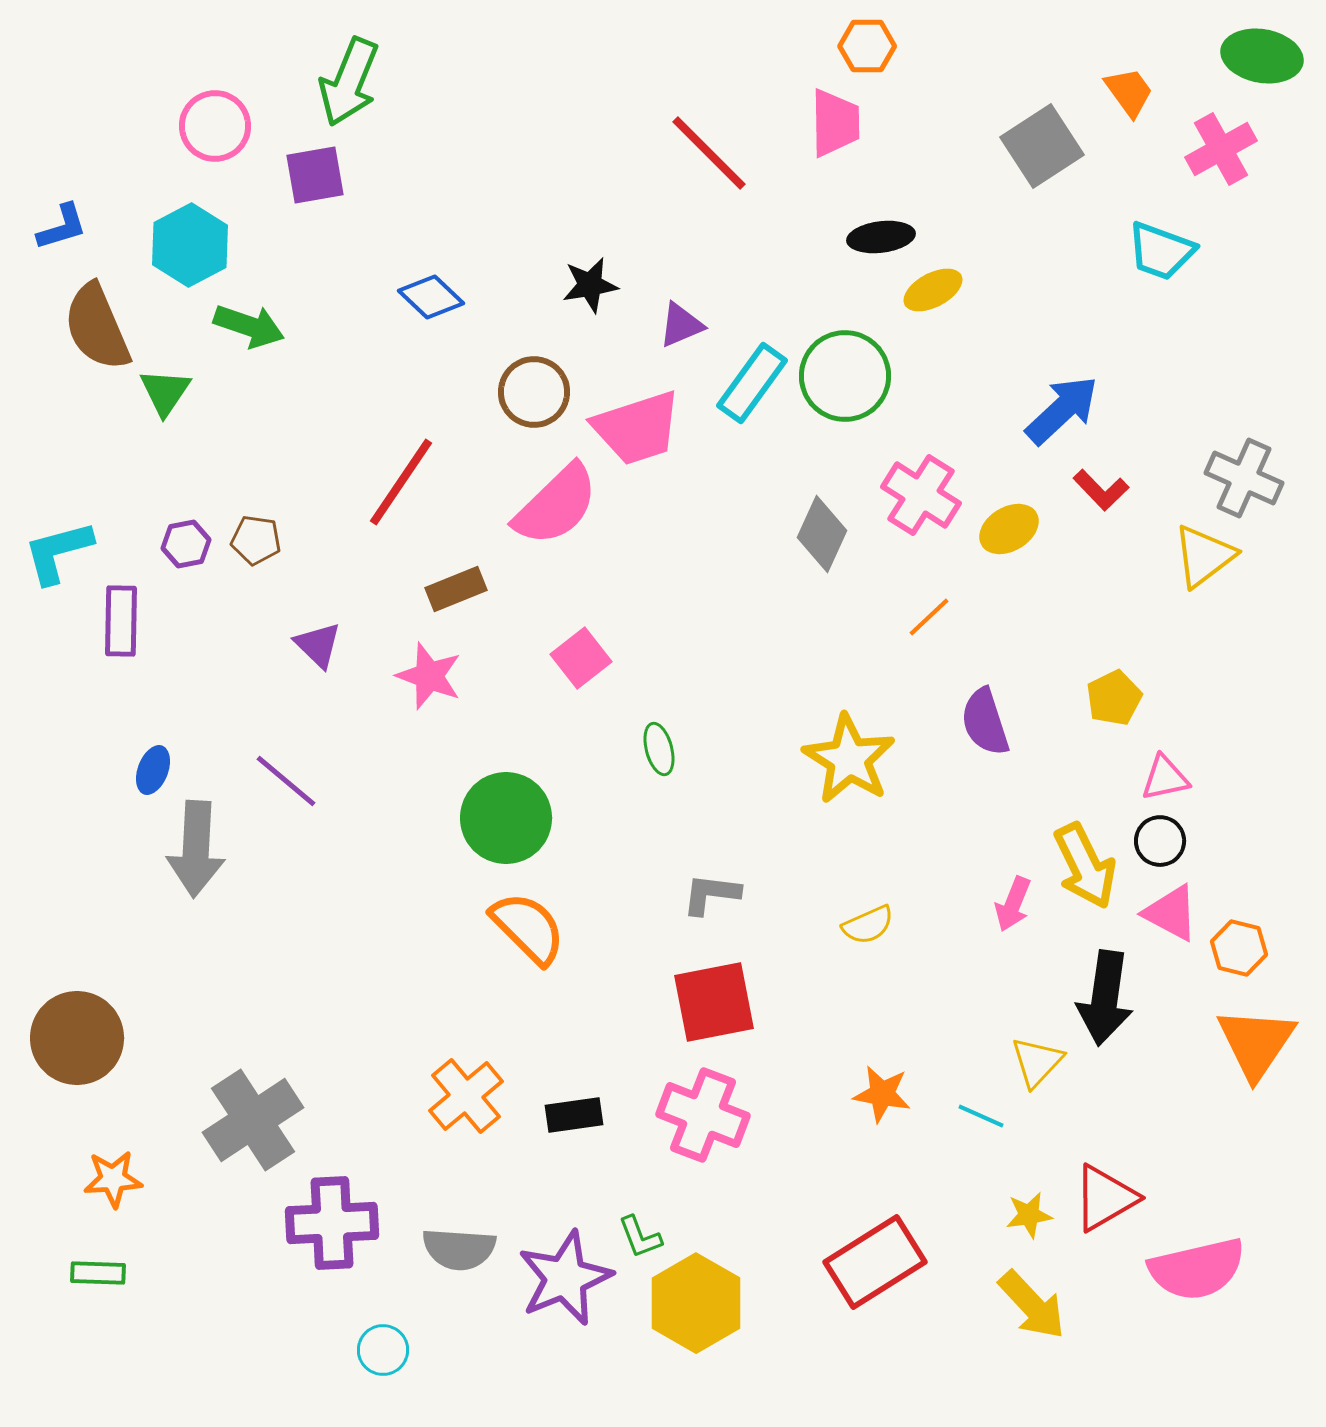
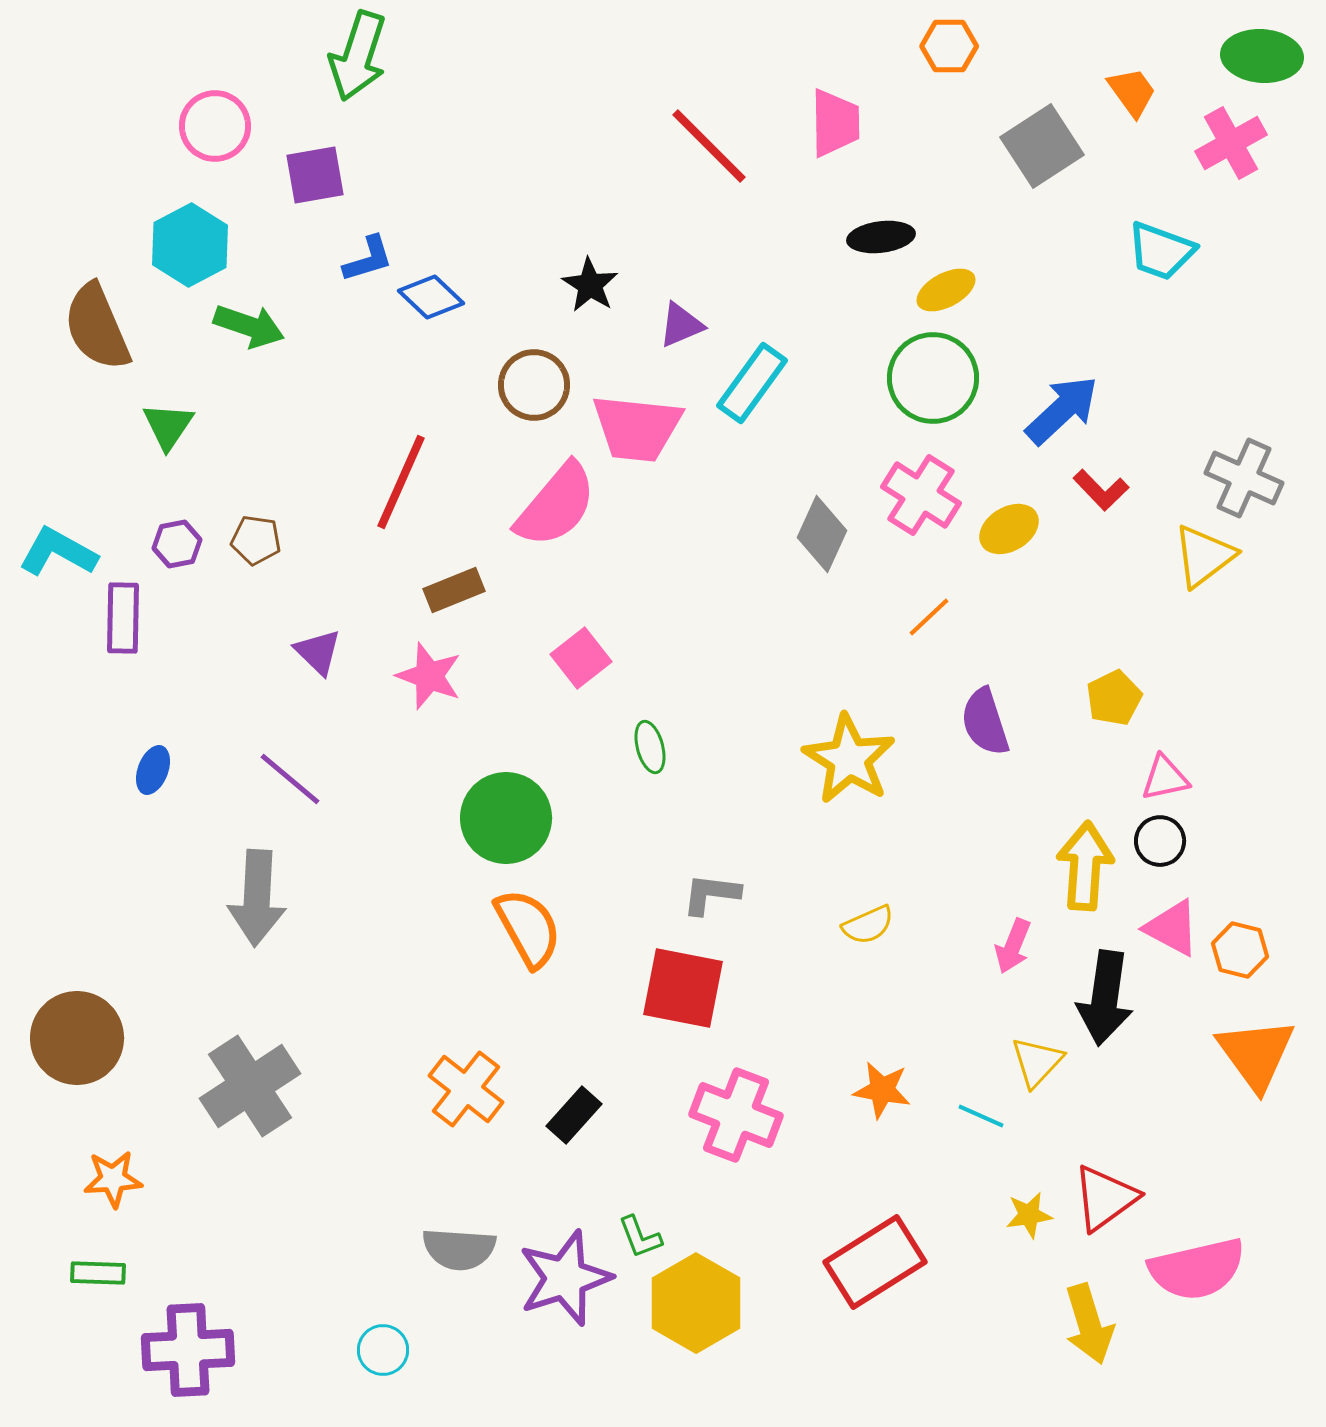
orange hexagon at (867, 46): moved 82 px right
green ellipse at (1262, 56): rotated 6 degrees counterclockwise
green arrow at (349, 82): moved 9 px right, 26 px up; rotated 4 degrees counterclockwise
orange trapezoid at (1129, 92): moved 3 px right
pink cross at (1221, 149): moved 10 px right, 6 px up
red line at (709, 153): moved 7 px up
blue L-shape at (62, 227): moved 306 px right, 32 px down
black star at (590, 285): rotated 30 degrees counterclockwise
yellow ellipse at (933, 290): moved 13 px right
green circle at (845, 376): moved 88 px right, 2 px down
green triangle at (165, 392): moved 3 px right, 34 px down
brown circle at (534, 392): moved 7 px up
pink trapezoid at (637, 428): rotated 24 degrees clockwise
red line at (401, 482): rotated 10 degrees counterclockwise
pink semicircle at (556, 505): rotated 6 degrees counterclockwise
purple hexagon at (186, 544): moved 9 px left
cyan L-shape at (58, 552): rotated 44 degrees clockwise
brown rectangle at (456, 589): moved 2 px left, 1 px down
purple rectangle at (121, 621): moved 2 px right, 3 px up
purple triangle at (318, 645): moved 7 px down
green ellipse at (659, 749): moved 9 px left, 2 px up
purple line at (286, 781): moved 4 px right, 2 px up
gray arrow at (196, 849): moved 61 px right, 49 px down
yellow arrow at (1085, 866): rotated 150 degrees counterclockwise
pink arrow at (1013, 904): moved 42 px down
pink triangle at (1171, 913): moved 1 px right, 15 px down
orange semicircle at (528, 928): rotated 16 degrees clockwise
orange hexagon at (1239, 948): moved 1 px right, 2 px down
red square at (714, 1002): moved 31 px left, 14 px up; rotated 22 degrees clockwise
orange triangle at (1256, 1043): moved 11 px down; rotated 10 degrees counterclockwise
orange star at (882, 1094): moved 4 px up
orange cross at (466, 1096): moved 7 px up; rotated 12 degrees counterclockwise
black rectangle at (574, 1115): rotated 40 degrees counterclockwise
pink cross at (703, 1115): moved 33 px right
gray cross at (253, 1120): moved 3 px left, 34 px up
red triangle at (1105, 1198): rotated 6 degrees counterclockwise
purple cross at (332, 1223): moved 144 px left, 127 px down
purple star at (565, 1278): rotated 4 degrees clockwise
yellow arrow at (1032, 1305): moved 57 px right, 19 px down; rotated 26 degrees clockwise
